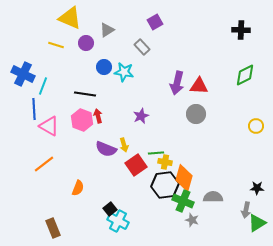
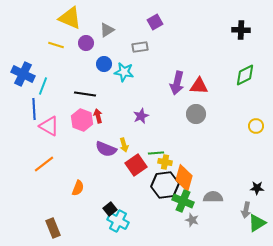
gray rectangle: moved 2 px left; rotated 56 degrees counterclockwise
blue circle: moved 3 px up
